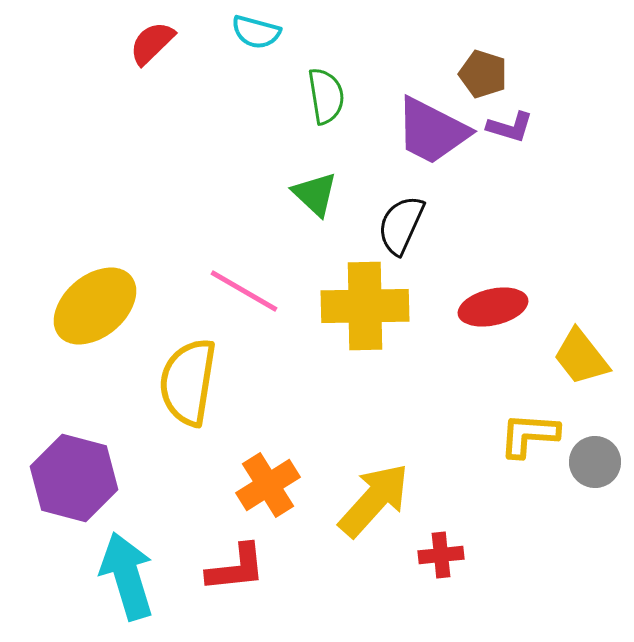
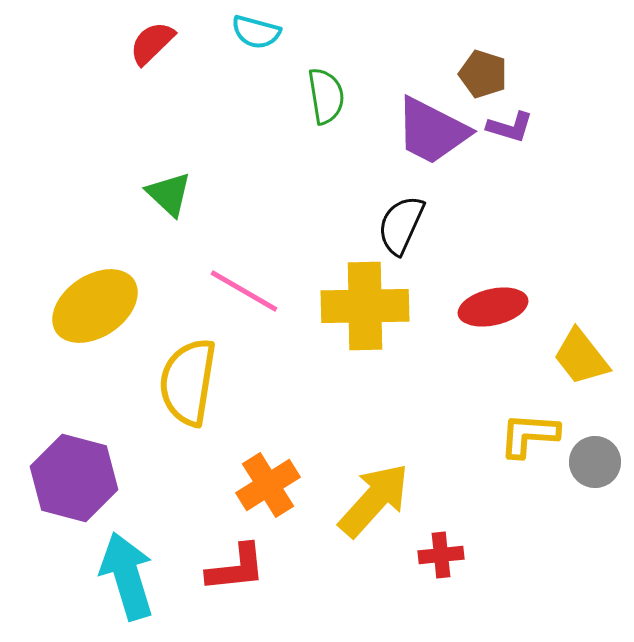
green triangle: moved 146 px left
yellow ellipse: rotated 6 degrees clockwise
